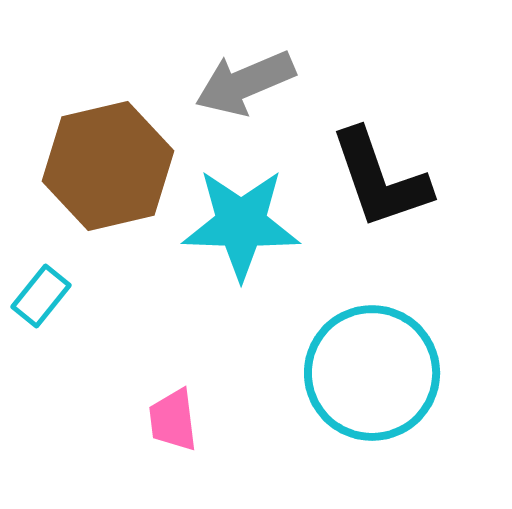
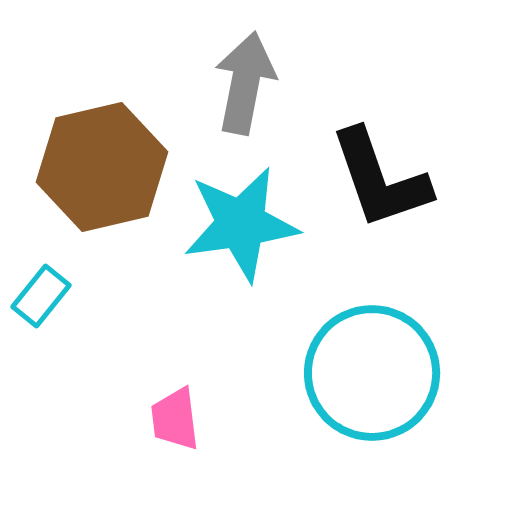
gray arrow: rotated 124 degrees clockwise
brown hexagon: moved 6 px left, 1 px down
cyan star: rotated 10 degrees counterclockwise
pink trapezoid: moved 2 px right, 1 px up
